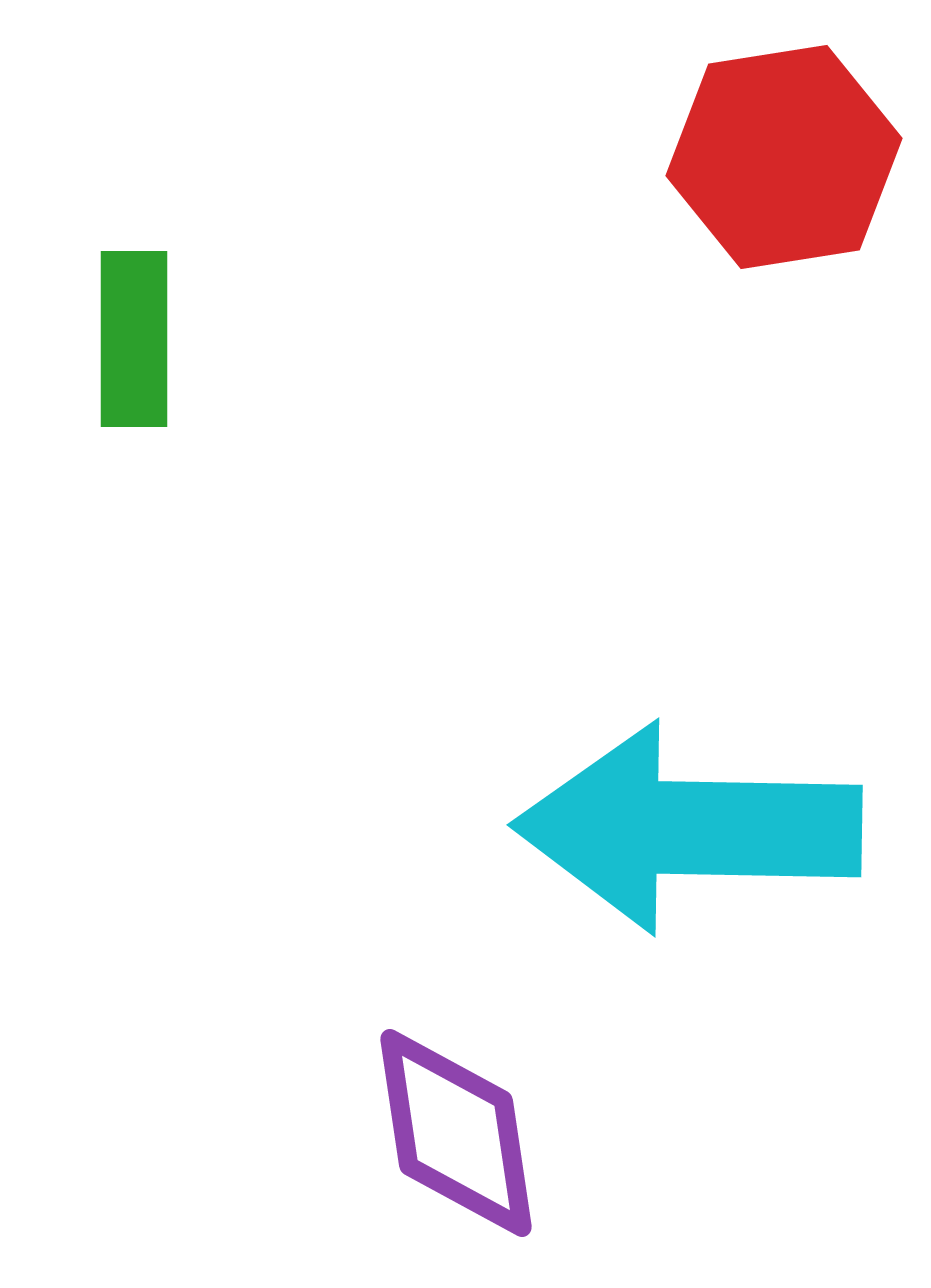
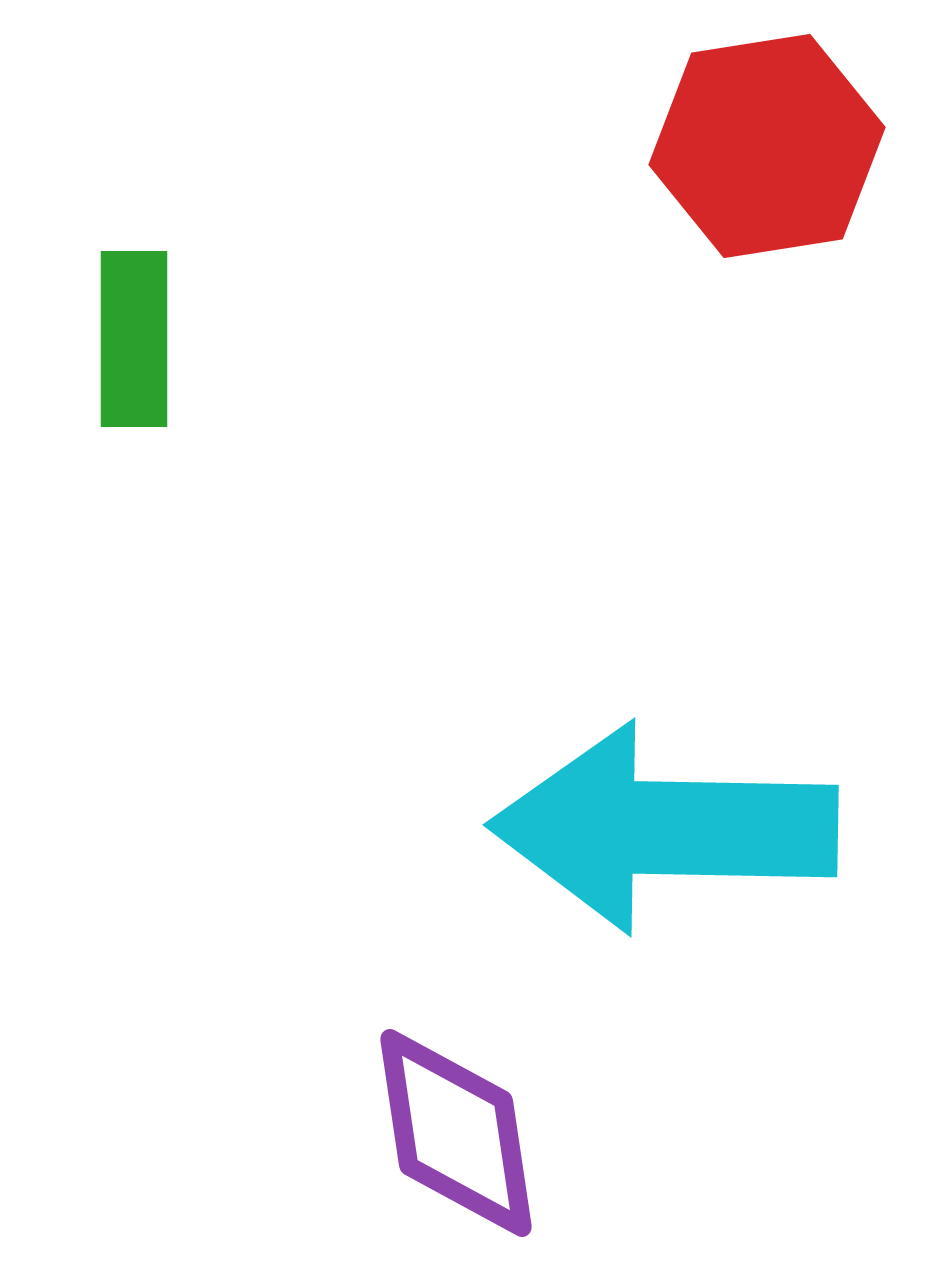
red hexagon: moved 17 px left, 11 px up
cyan arrow: moved 24 px left
